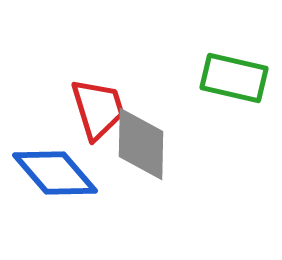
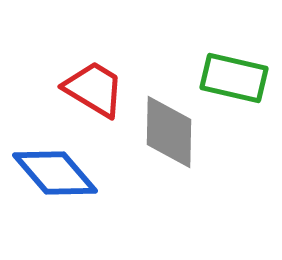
red trapezoid: moved 4 px left, 20 px up; rotated 42 degrees counterclockwise
gray diamond: moved 28 px right, 12 px up
